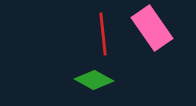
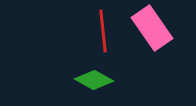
red line: moved 3 px up
